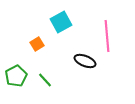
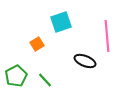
cyan square: rotated 10 degrees clockwise
